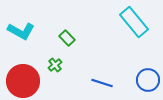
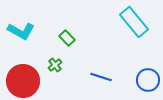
blue line: moved 1 px left, 6 px up
